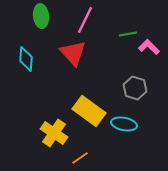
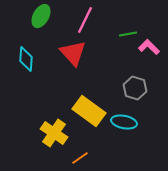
green ellipse: rotated 35 degrees clockwise
cyan ellipse: moved 2 px up
